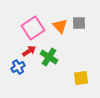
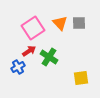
orange triangle: moved 3 px up
